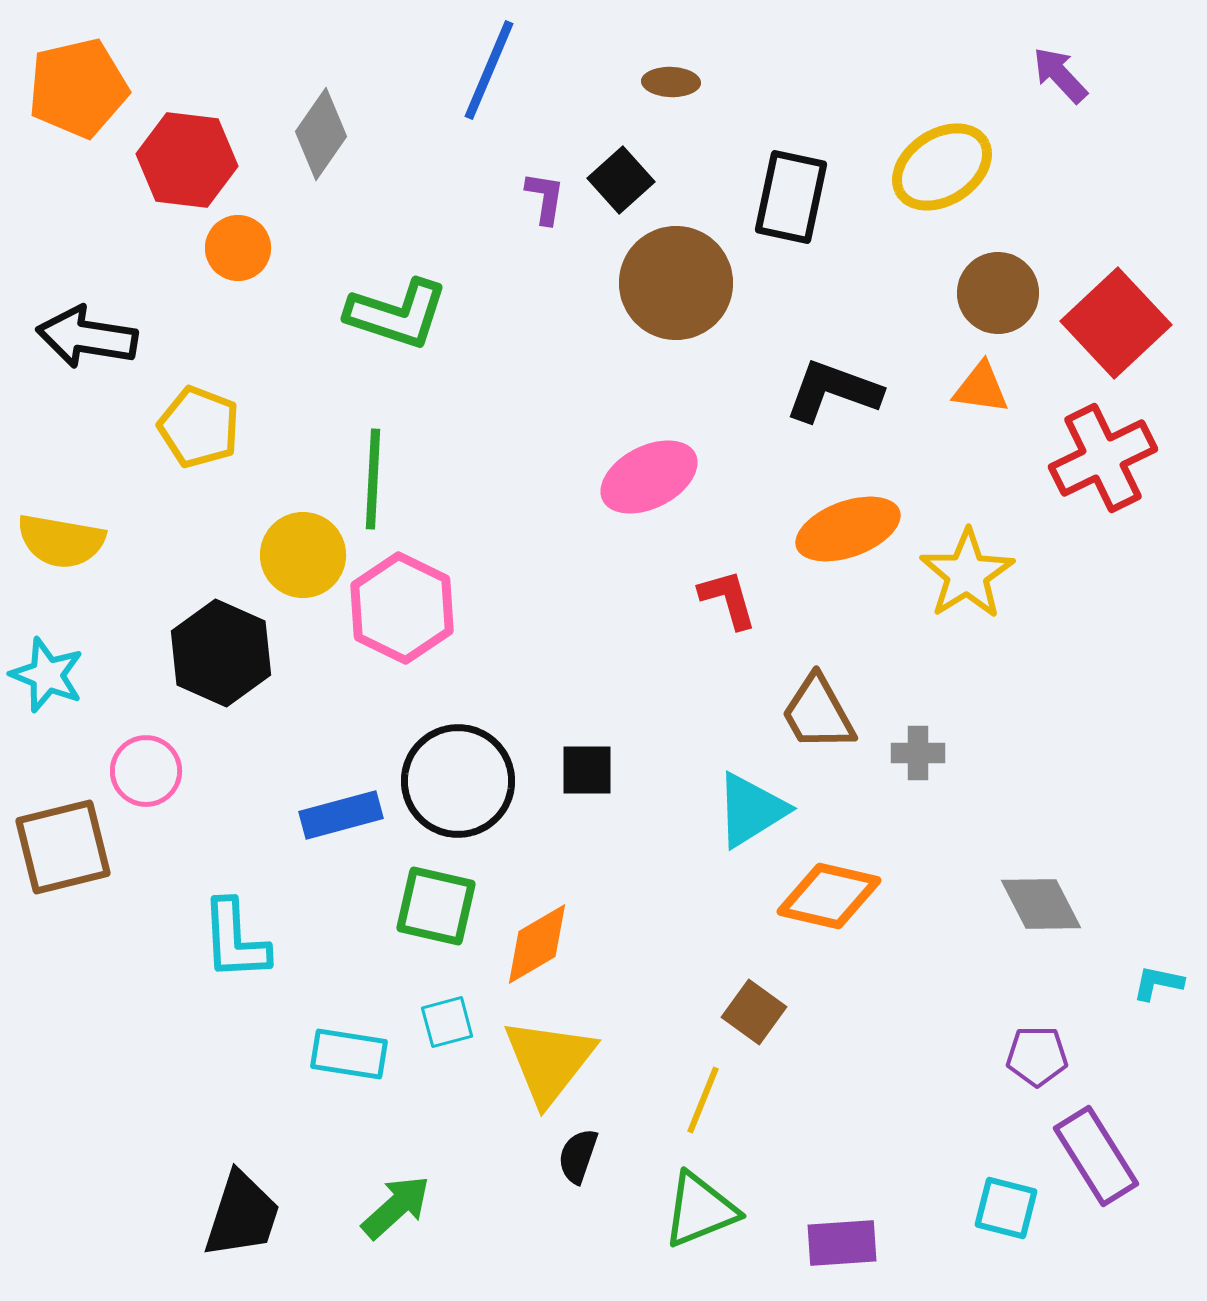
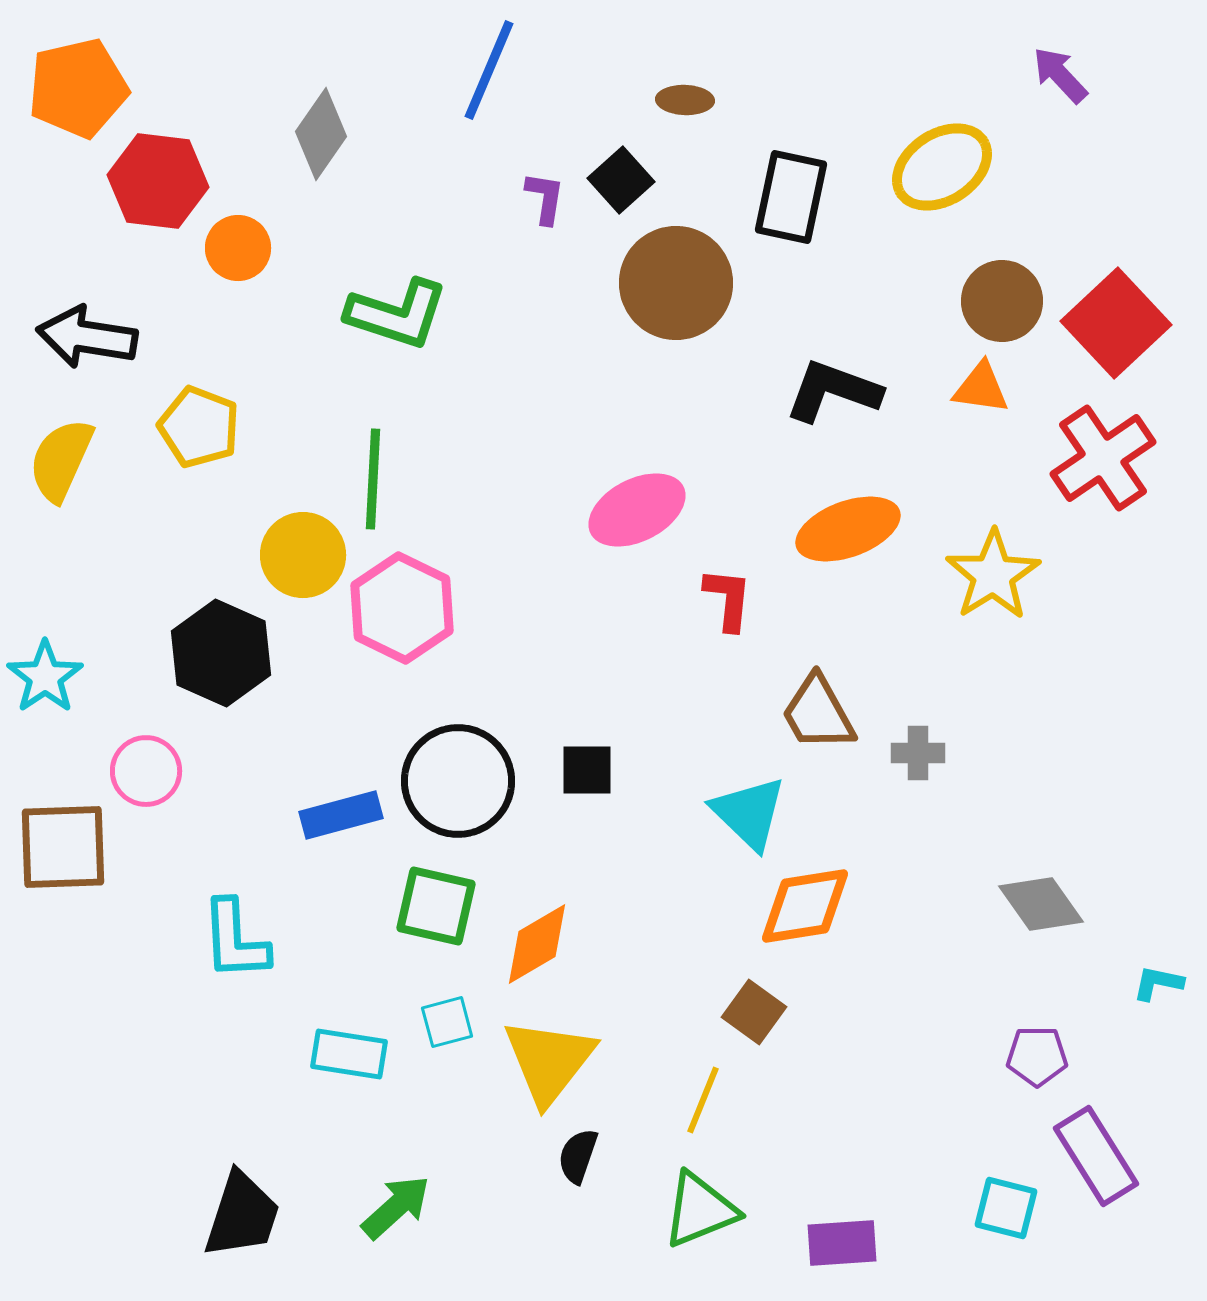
brown ellipse at (671, 82): moved 14 px right, 18 px down
red hexagon at (187, 160): moved 29 px left, 21 px down
brown circle at (998, 293): moved 4 px right, 8 px down
red cross at (1103, 458): rotated 8 degrees counterclockwise
pink ellipse at (649, 477): moved 12 px left, 33 px down
yellow semicircle at (61, 541): moved 81 px up; rotated 104 degrees clockwise
yellow star at (967, 574): moved 26 px right, 1 px down
red L-shape at (728, 599): rotated 22 degrees clockwise
cyan star at (47, 675): moved 2 px left, 2 px down; rotated 16 degrees clockwise
cyan triangle at (751, 810): moved 2 px left, 3 px down; rotated 44 degrees counterclockwise
brown square at (63, 847): rotated 12 degrees clockwise
orange diamond at (829, 896): moved 24 px left, 10 px down; rotated 22 degrees counterclockwise
gray diamond at (1041, 904): rotated 8 degrees counterclockwise
